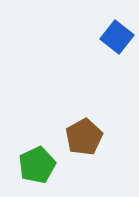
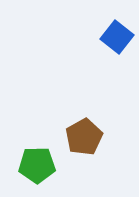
green pentagon: rotated 24 degrees clockwise
